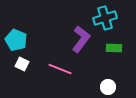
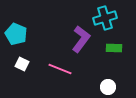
cyan pentagon: moved 6 px up
